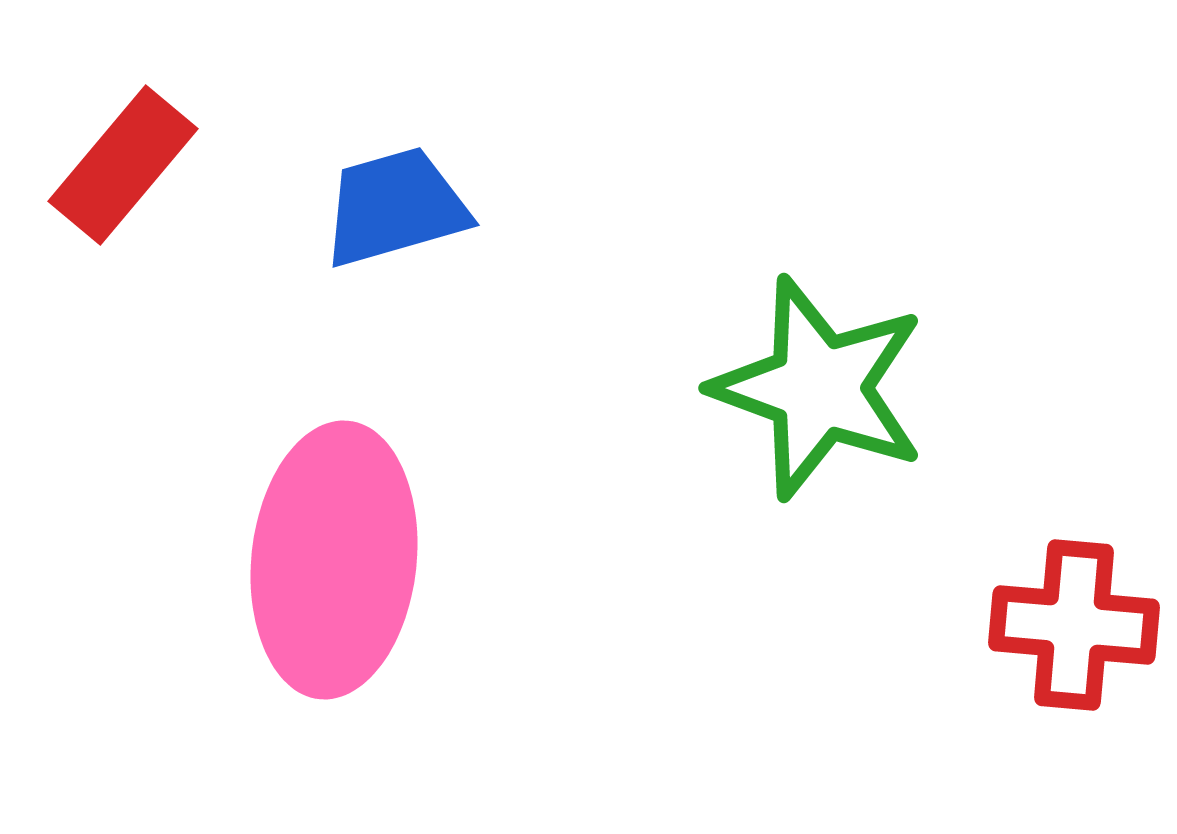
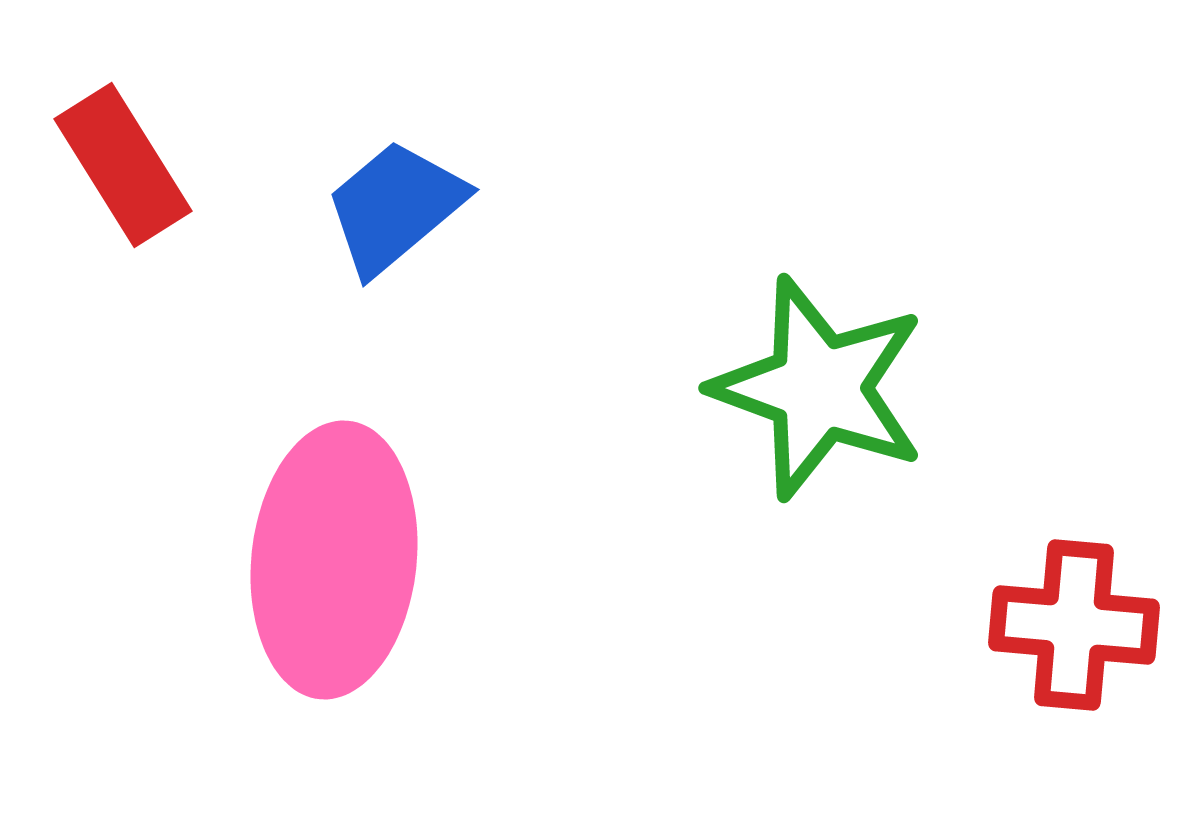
red rectangle: rotated 72 degrees counterclockwise
blue trapezoid: rotated 24 degrees counterclockwise
